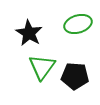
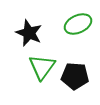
green ellipse: rotated 8 degrees counterclockwise
black star: rotated 8 degrees counterclockwise
